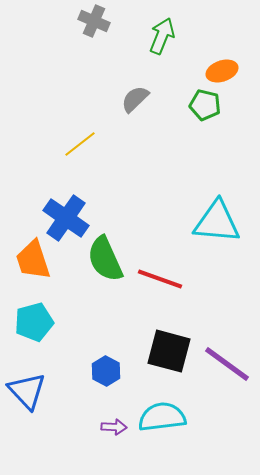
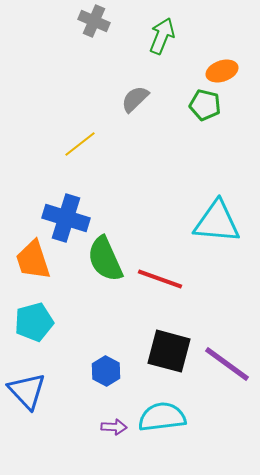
blue cross: rotated 18 degrees counterclockwise
